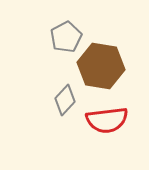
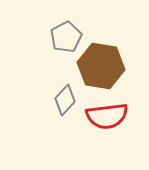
red semicircle: moved 4 px up
